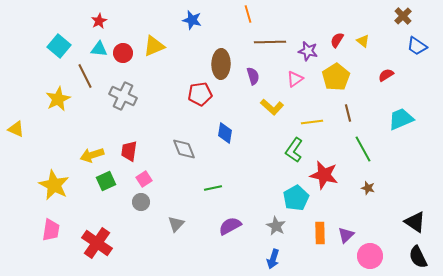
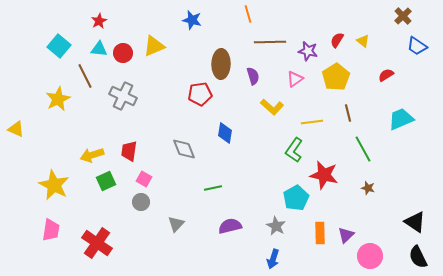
pink square at (144, 179): rotated 28 degrees counterclockwise
purple semicircle at (230, 226): rotated 15 degrees clockwise
